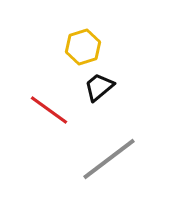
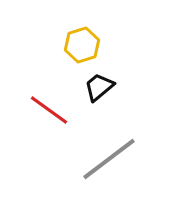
yellow hexagon: moved 1 px left, 2 px up
